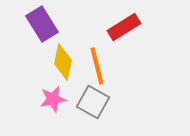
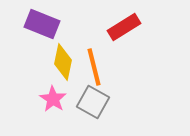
purple rectangle: rotated 36 degrees counterclockwise
orange line: moved 3 px left, 1 px down
pink star: rotated 28 degrees counterclockwise
